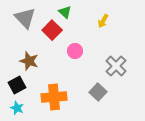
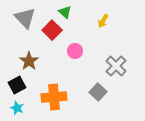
brown star: rotated 18 degrees clockwise
